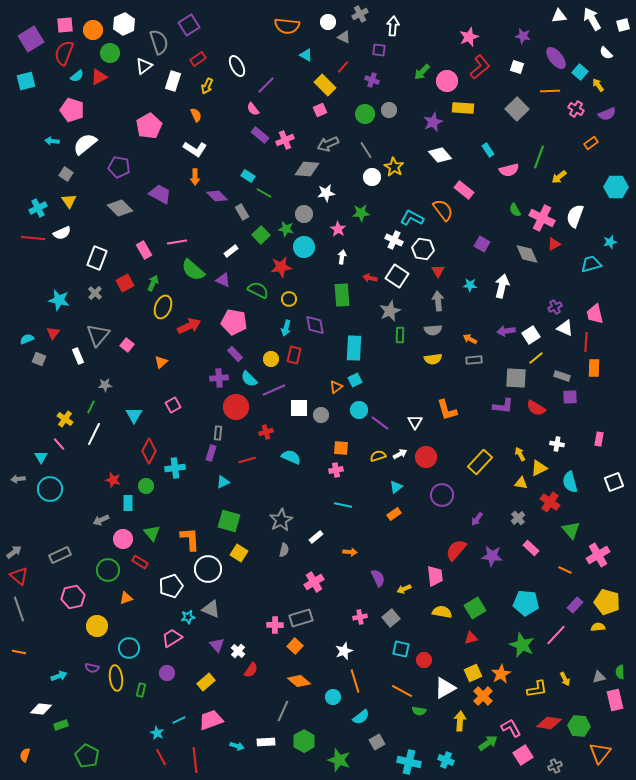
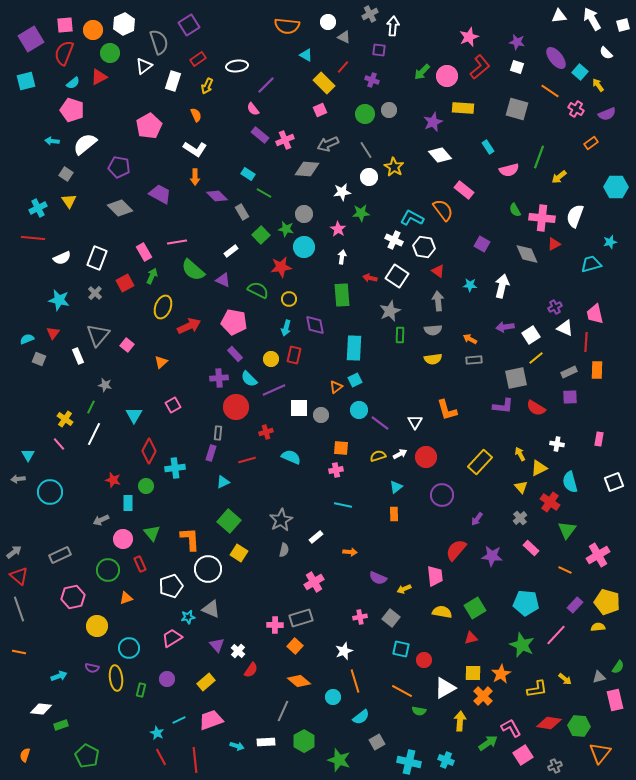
gray cross at (360, 14): moved 10 px right
purple star at (523, 36): moved 6 px left, 6 px down
white ellipse at (237, 66): rotated 70 degrees counterclockwise
cyan semicircle at (77, 76): moved 4 px left, 7 px down
pink circle at (447, 81): moved 5 px up
yellow rectangle at (325, 85): moved 1 px left, 2 px up
orange line at (550, 91): rotated 36 degrees clockwise
gray square at (517, 109): rotated 30 degrees counterclockwise
cyan rectangle at (488, 150): moved 3 px up
cyan rectangle at (248, 176): moved 2 px up
white circle at (372, 177): moved 3 px left
white star at (326, 193): moved 16 px right, 1 px up
pink cross at (542, 218): rotated 20 degrees counterclockwise
white semicircle at (62, 233): moved 25 px down
white hexagon at (423, 249): moved 1 px right, 2 px up
pink rectangle at (144, 250): moved 2 px down
red triangle at (438, 271): rotated 24 degrees counterclockwise
green arrow at (153, 283): moved 1 px left, 7 px up
purple arrow at (506, 331): moved 1 px left, 4 px up
orange rectangle at (594, 368): moved 3 px right, 2 px down
gray rectangle at (562, 376): moved 7 px right, 4 px up; rotated 42 degrees counterclockwise
gray square at (516, 378): rotated 15 degrees counterclockwise
gray star at (105, 385): rotated 16 degrees clockwise
cyan triangle at (41, 457): moved 13 px left, 2 px up
yellow triangle at (521, 483): moved 4 px down; rotated 40 degrees clockwise
cyan circle at (50, 489): moved 3 px down
orange rectangle at (394, 514): rotated 56 degrees counterclockwise
gray cross at (518, 518): moved 2 px right
green square at (229, 521): rotated 25 degrees clockwise
green triangle at (571, 530): moved 4 px left; rotated 18 degrees clockwise
red rectangle at (140, 562): moved 2 px down; rotated 35 degrees clockwise
purple semicircle at (378, 578): rotated 138 degrees clockwise
gray square at (391, 618): rotated 12 degrees counterclockwise
green semicircle at (620, 672): moved 2 px left, 5 px up; rotated 144 degrees counterclockwise
purple circle at (167, 673): moved 6 px down
yellow square at (473, 673): rotated 24 degrees clockwise
yellow arrow at (565, 679): rotated 24 degrees counterclockwise
